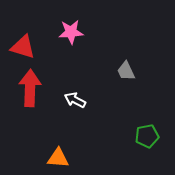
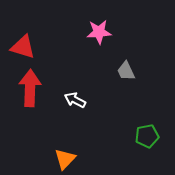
pink star: moved 28 px right
orange triangle: moved 7 px right, 1 px down; rotated 50 degrees counterclockwise
